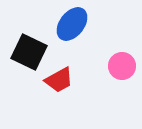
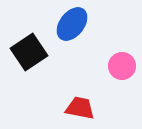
black square: rotated 30 degrees clockwise
red trapezoid: moved 21 px right, 28 px down; rotated 140 degrees counterclockwise
